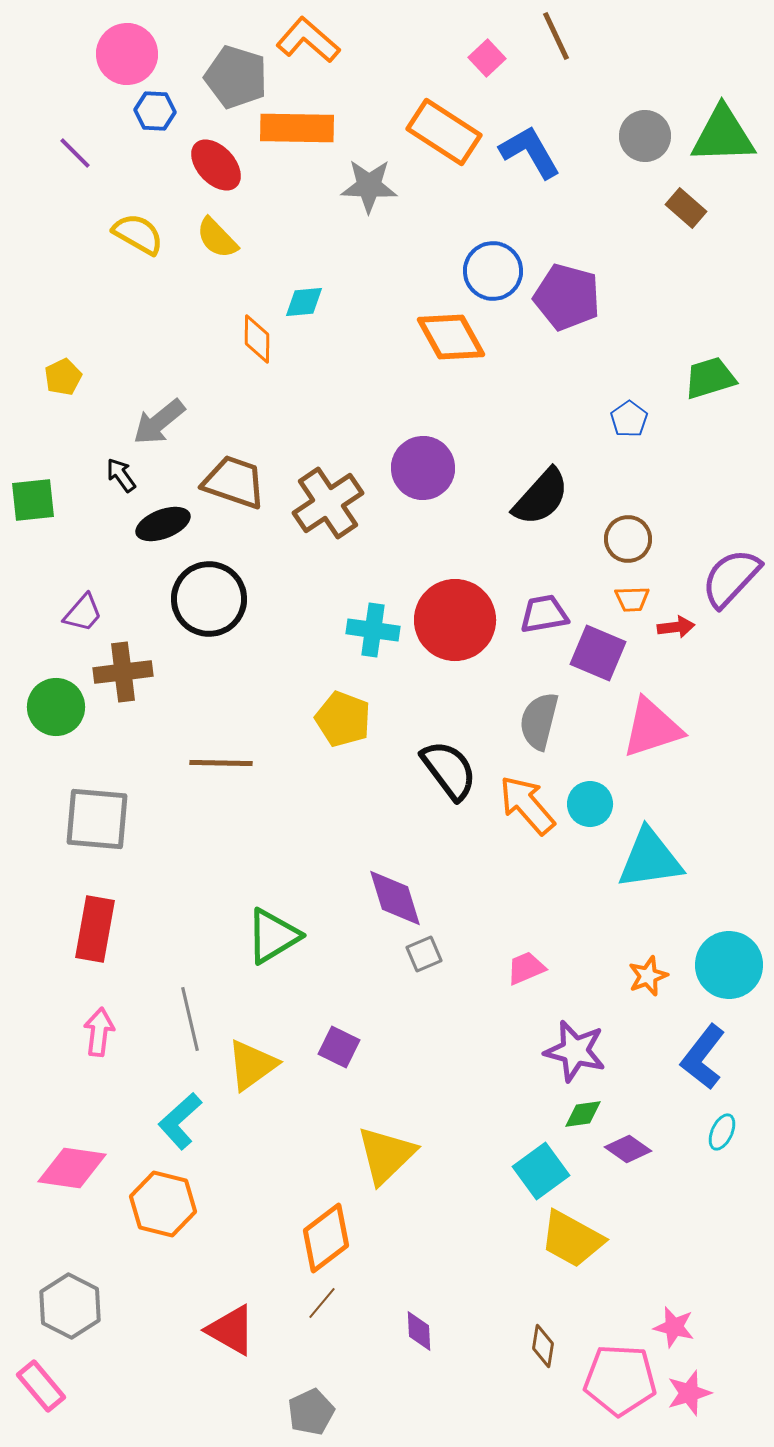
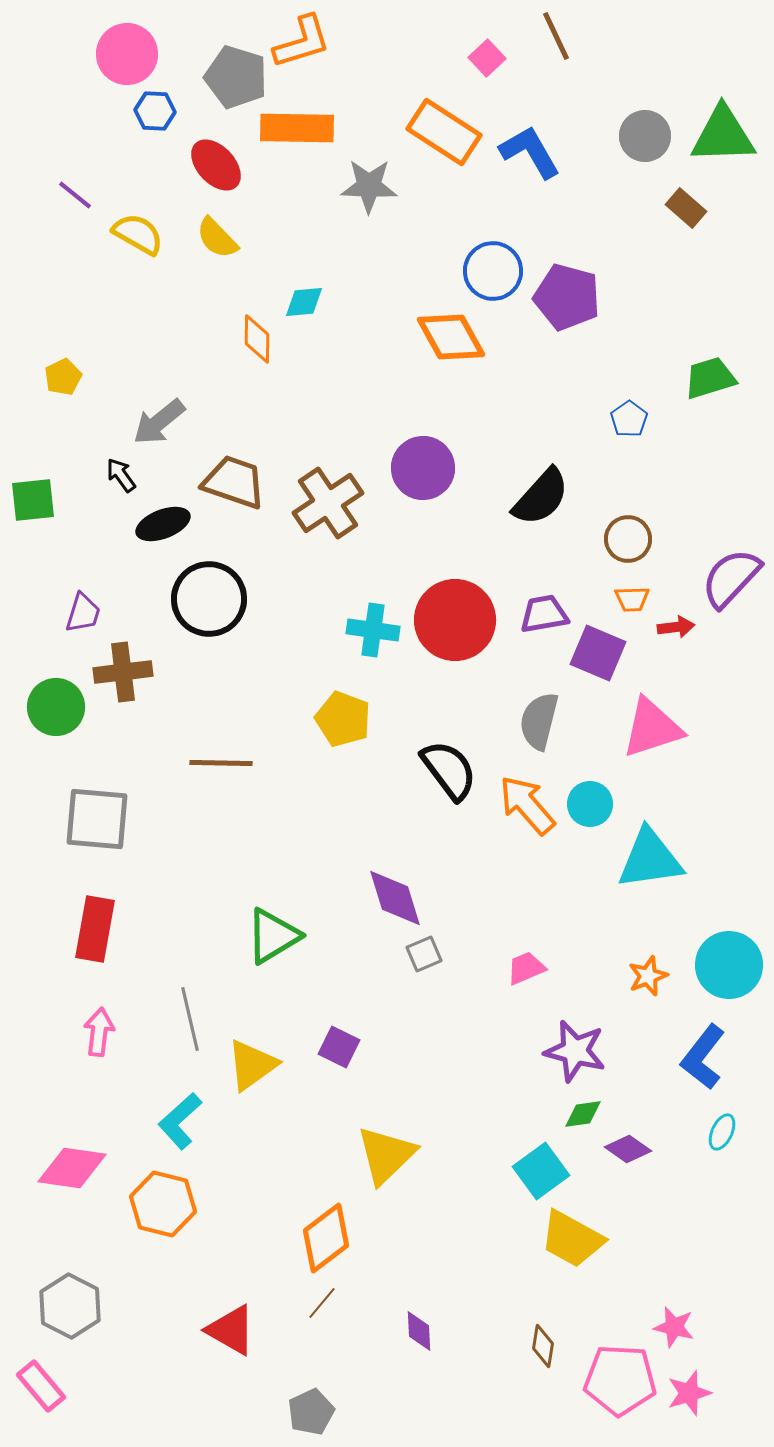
orange L-shape at (308, 40): moved 6 px left, 2 px down; rotated 122 degrees clockwise
purple line at (75, 153): moved 42 px down; rotated 6 degrees counterclockwise
purple trapezoid at (83, 613): rotated 24 degrees counterclockwise
